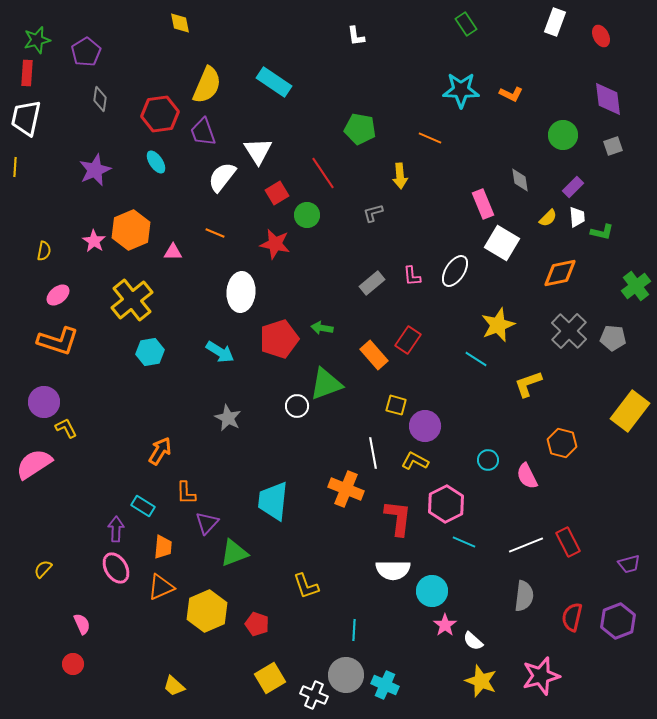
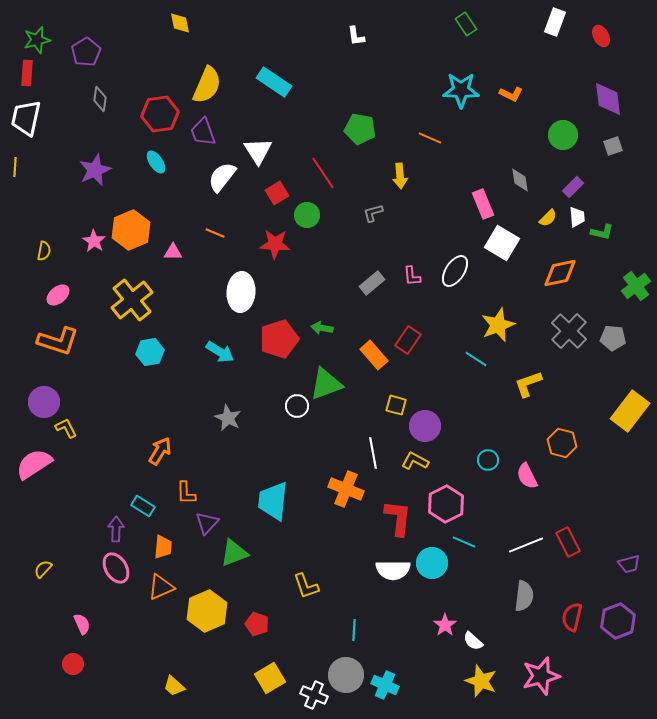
red star at (275, 244): rotated 8 degrees counterclockwise
cyan circle at (432, 591): moved 28 px up
